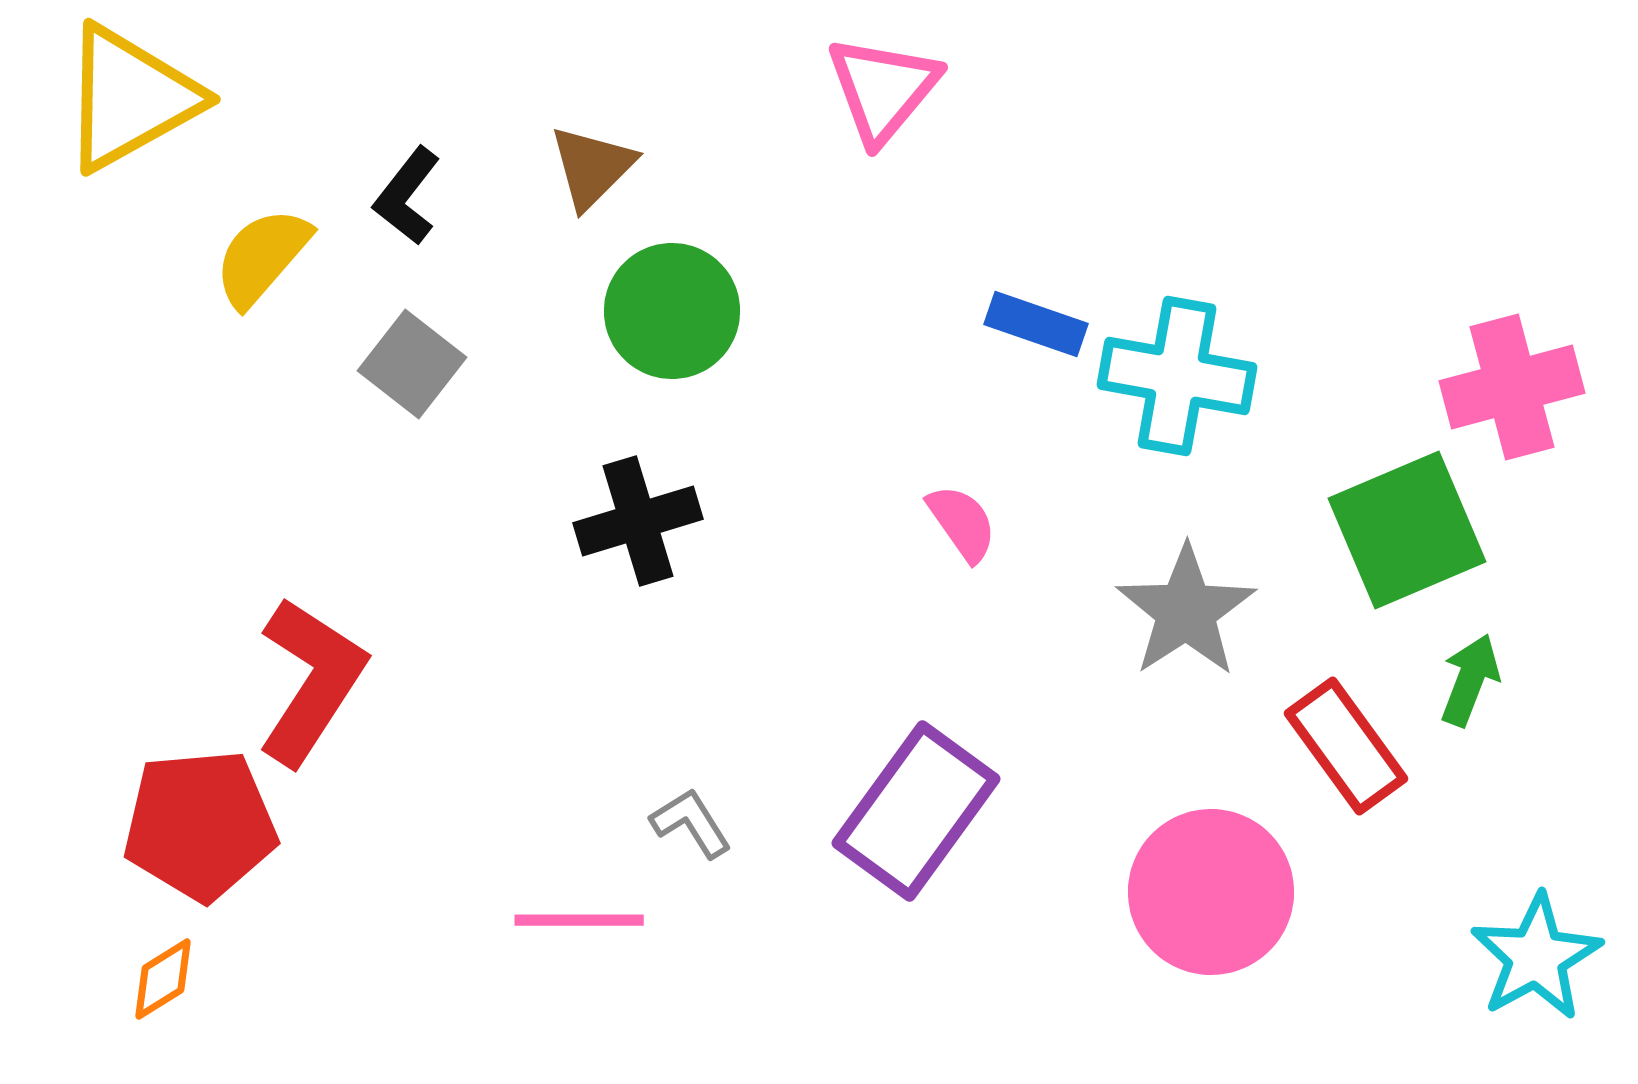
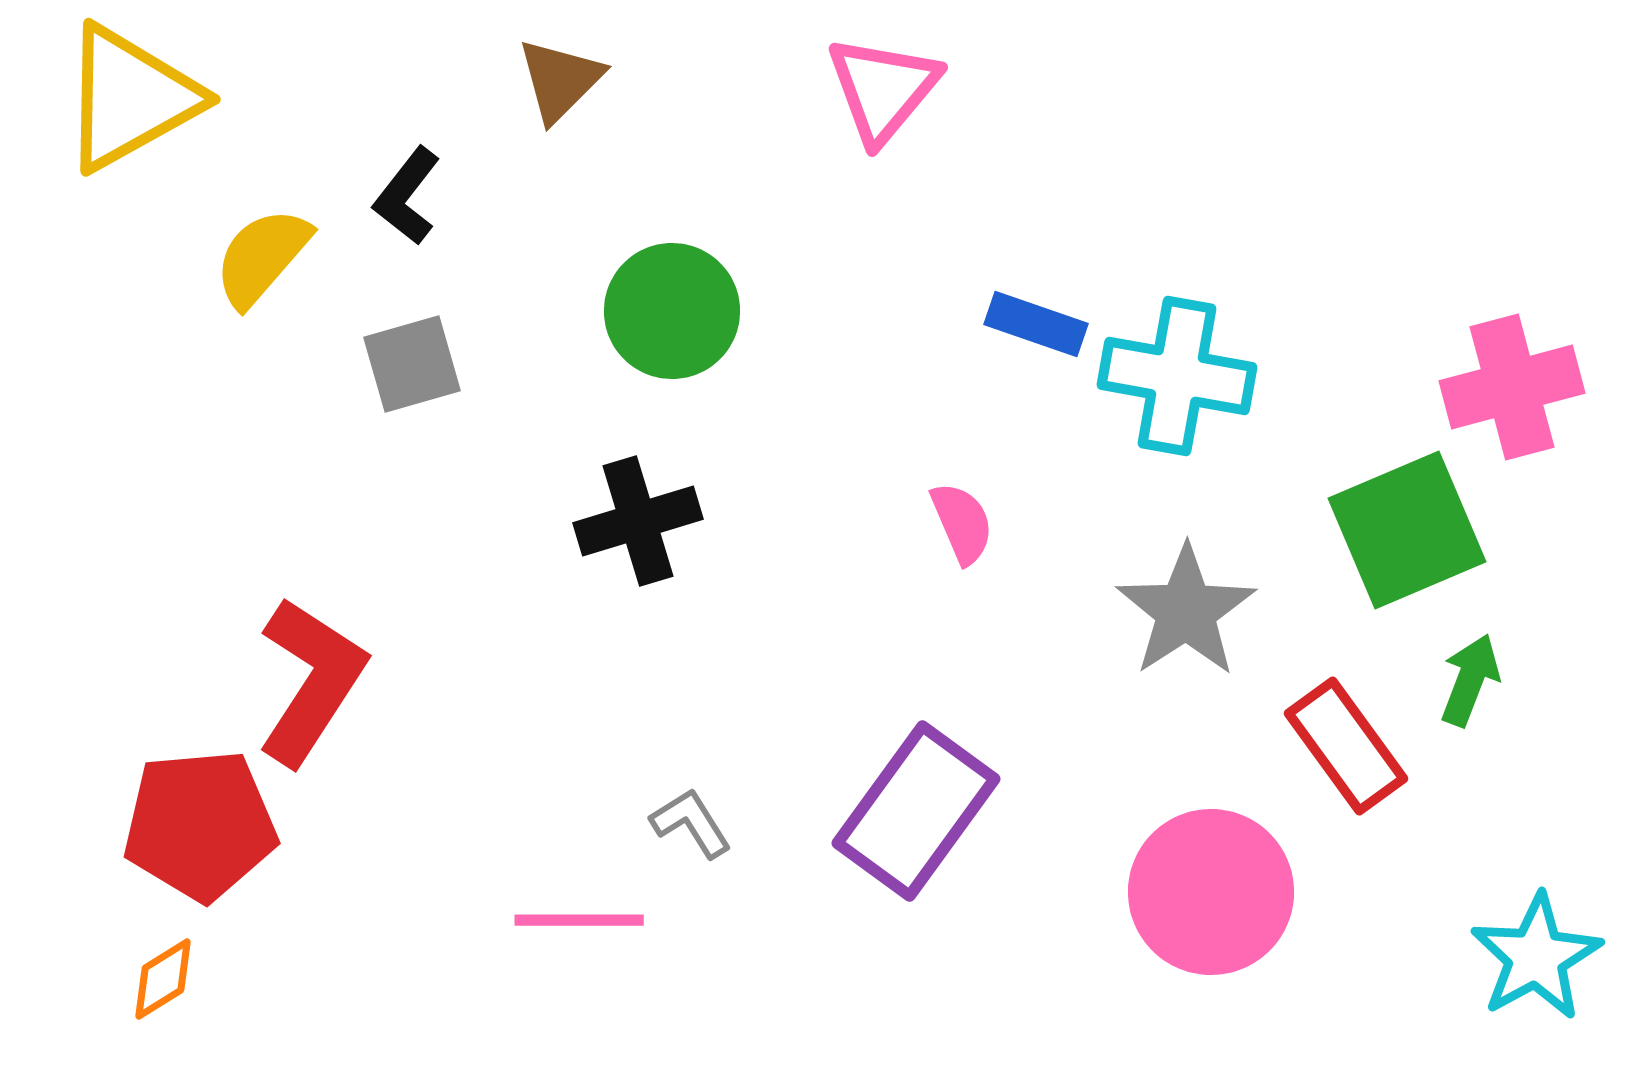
brown triangle: moved 32 px left, 87 px up
gray square: rotated 36 degrees clockwise
pink semicircle: rotated 12 degrees clockwise
